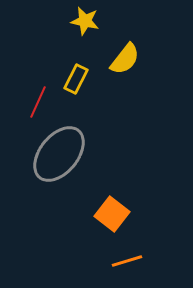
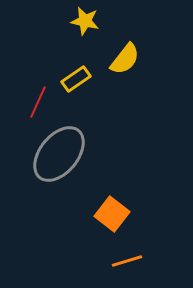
yellow rectangle: rotated 28 degrees clockwise
